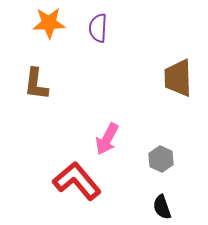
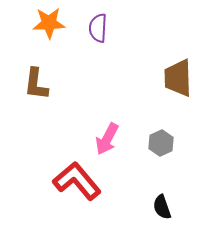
gray hexagon: moved 16 px up; rotated 10 degrees clockwise
